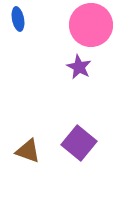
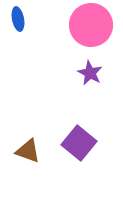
purple star: moved 11 px right, 6 px down
